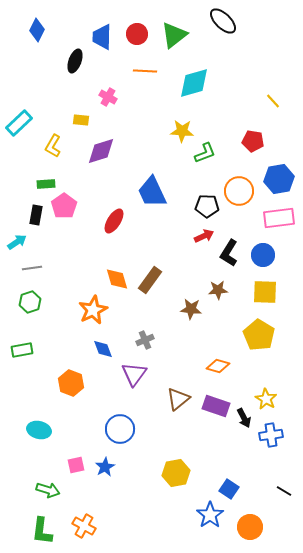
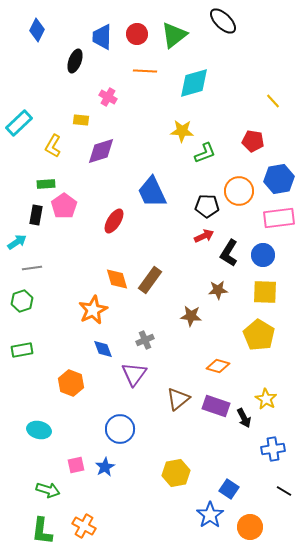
green hexagon at (30, 302): moved 8 px left, 1 px up
brown star at (191, 309): moved 7 px down
blue cross at (271, 435): moved 2 px right, 14 px down
